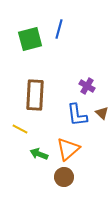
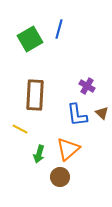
green square: rotated 15 degrees counterclockwise
green arrow: rotated 96 degrees counterclockwise
brown circle: moved 4 px left
